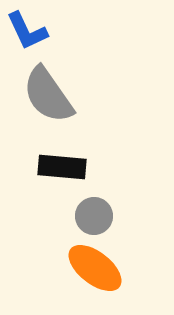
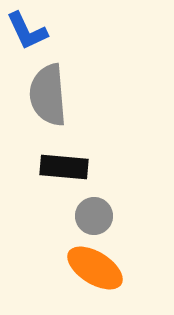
gray semicircle: rotated 30 degrees clockwise
black rectangle: moved 2 px right
orange ellipse: rotated 6 degrees counterclockwise
